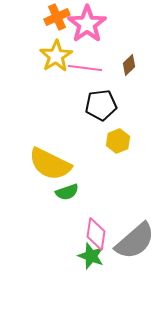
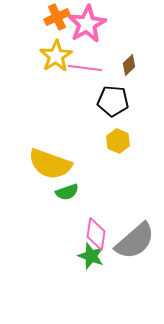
pink star: rotated 6 degrees clockwise
black pentagon: moved 12 px right, 4 px up; rotated 12 degrees clockwise
yellow hexagon: rotated 15 degrees counterclockwise
yellow semicircle: rotated 6 degrees counterclockwise
